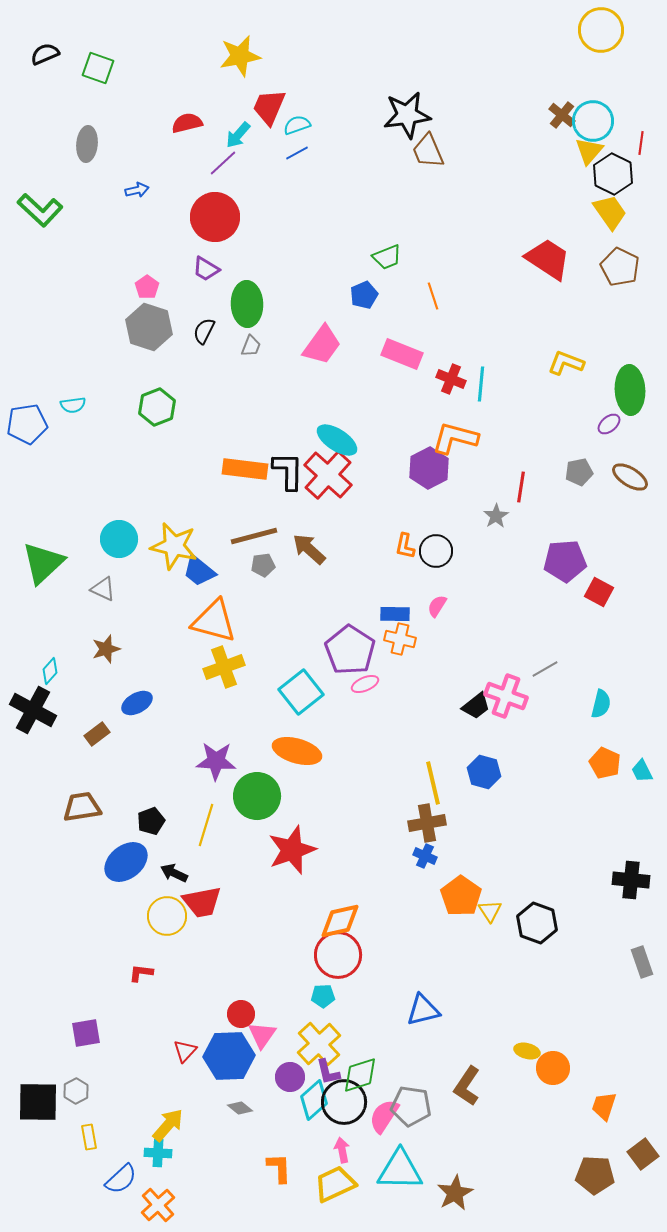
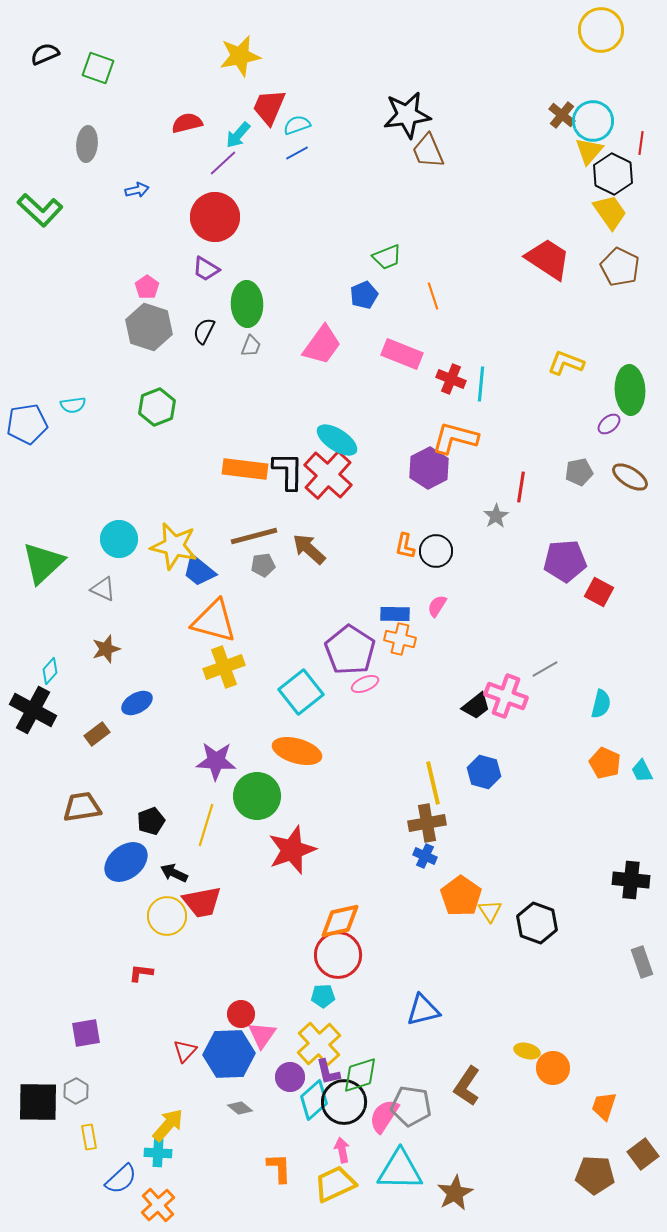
blue hexagon at (229, 1056): moved 2 px up
